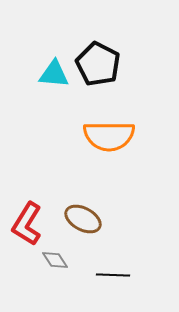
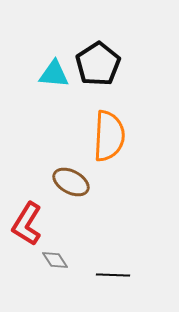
black pentagon: rotated 12 degrees clockwise
orange semicircle: rotated 87 degrees counterclockwise
brown ellipse: moved 12 px left, 37 px up
